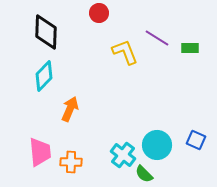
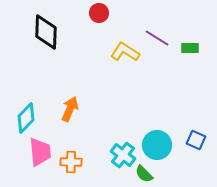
yellow L-shape: rotated 36 degrees counterclockwise
cyan diamond: moved 18 px left, 42 px down
